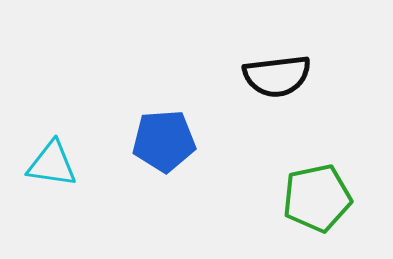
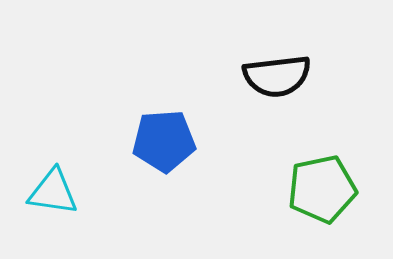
cyan triangle: moved 1 px right, 28 px down
green pentagon: moved 5 px right, 9 px up
